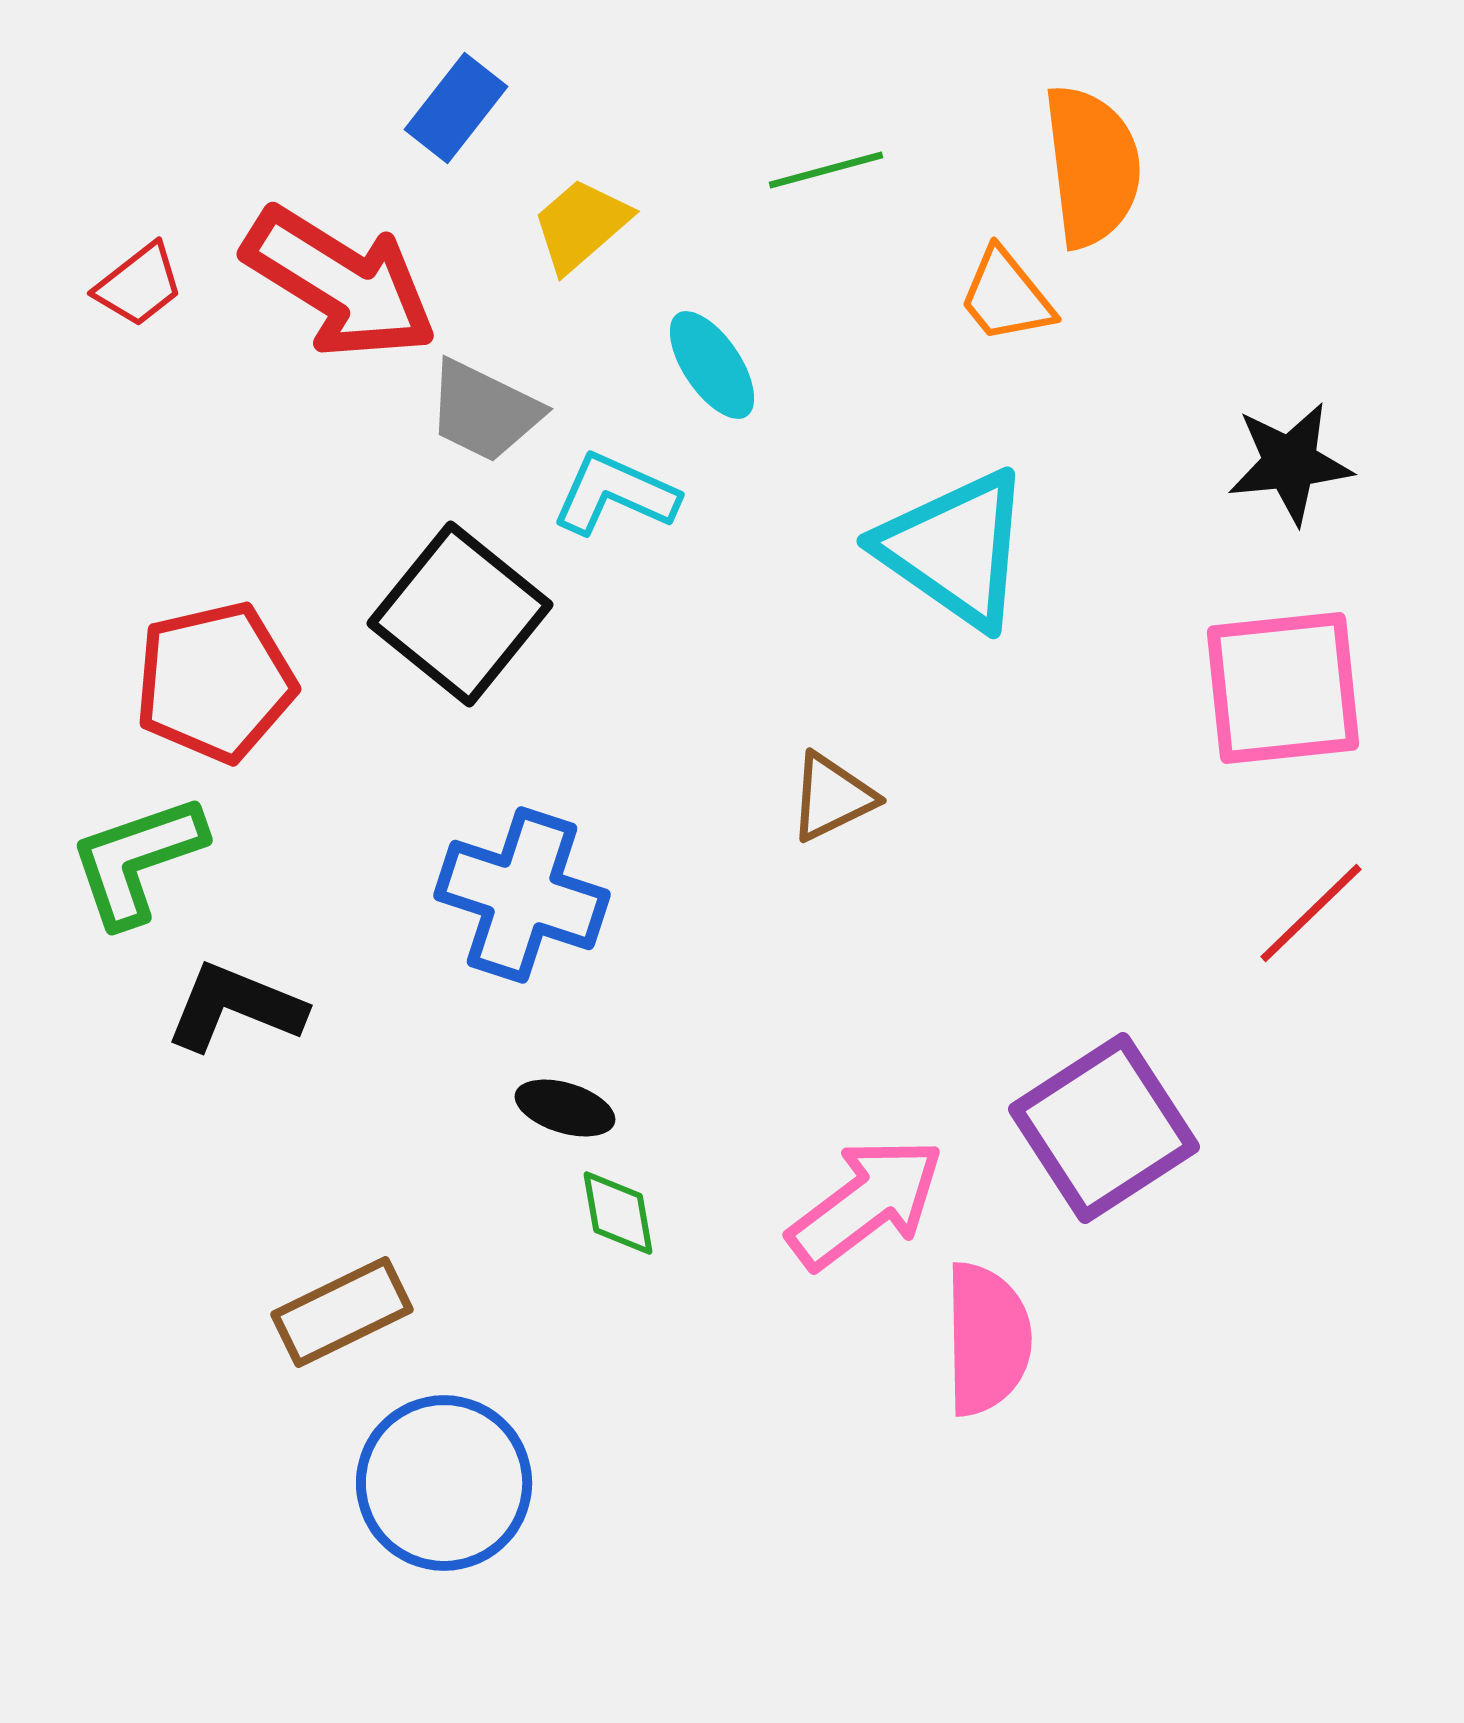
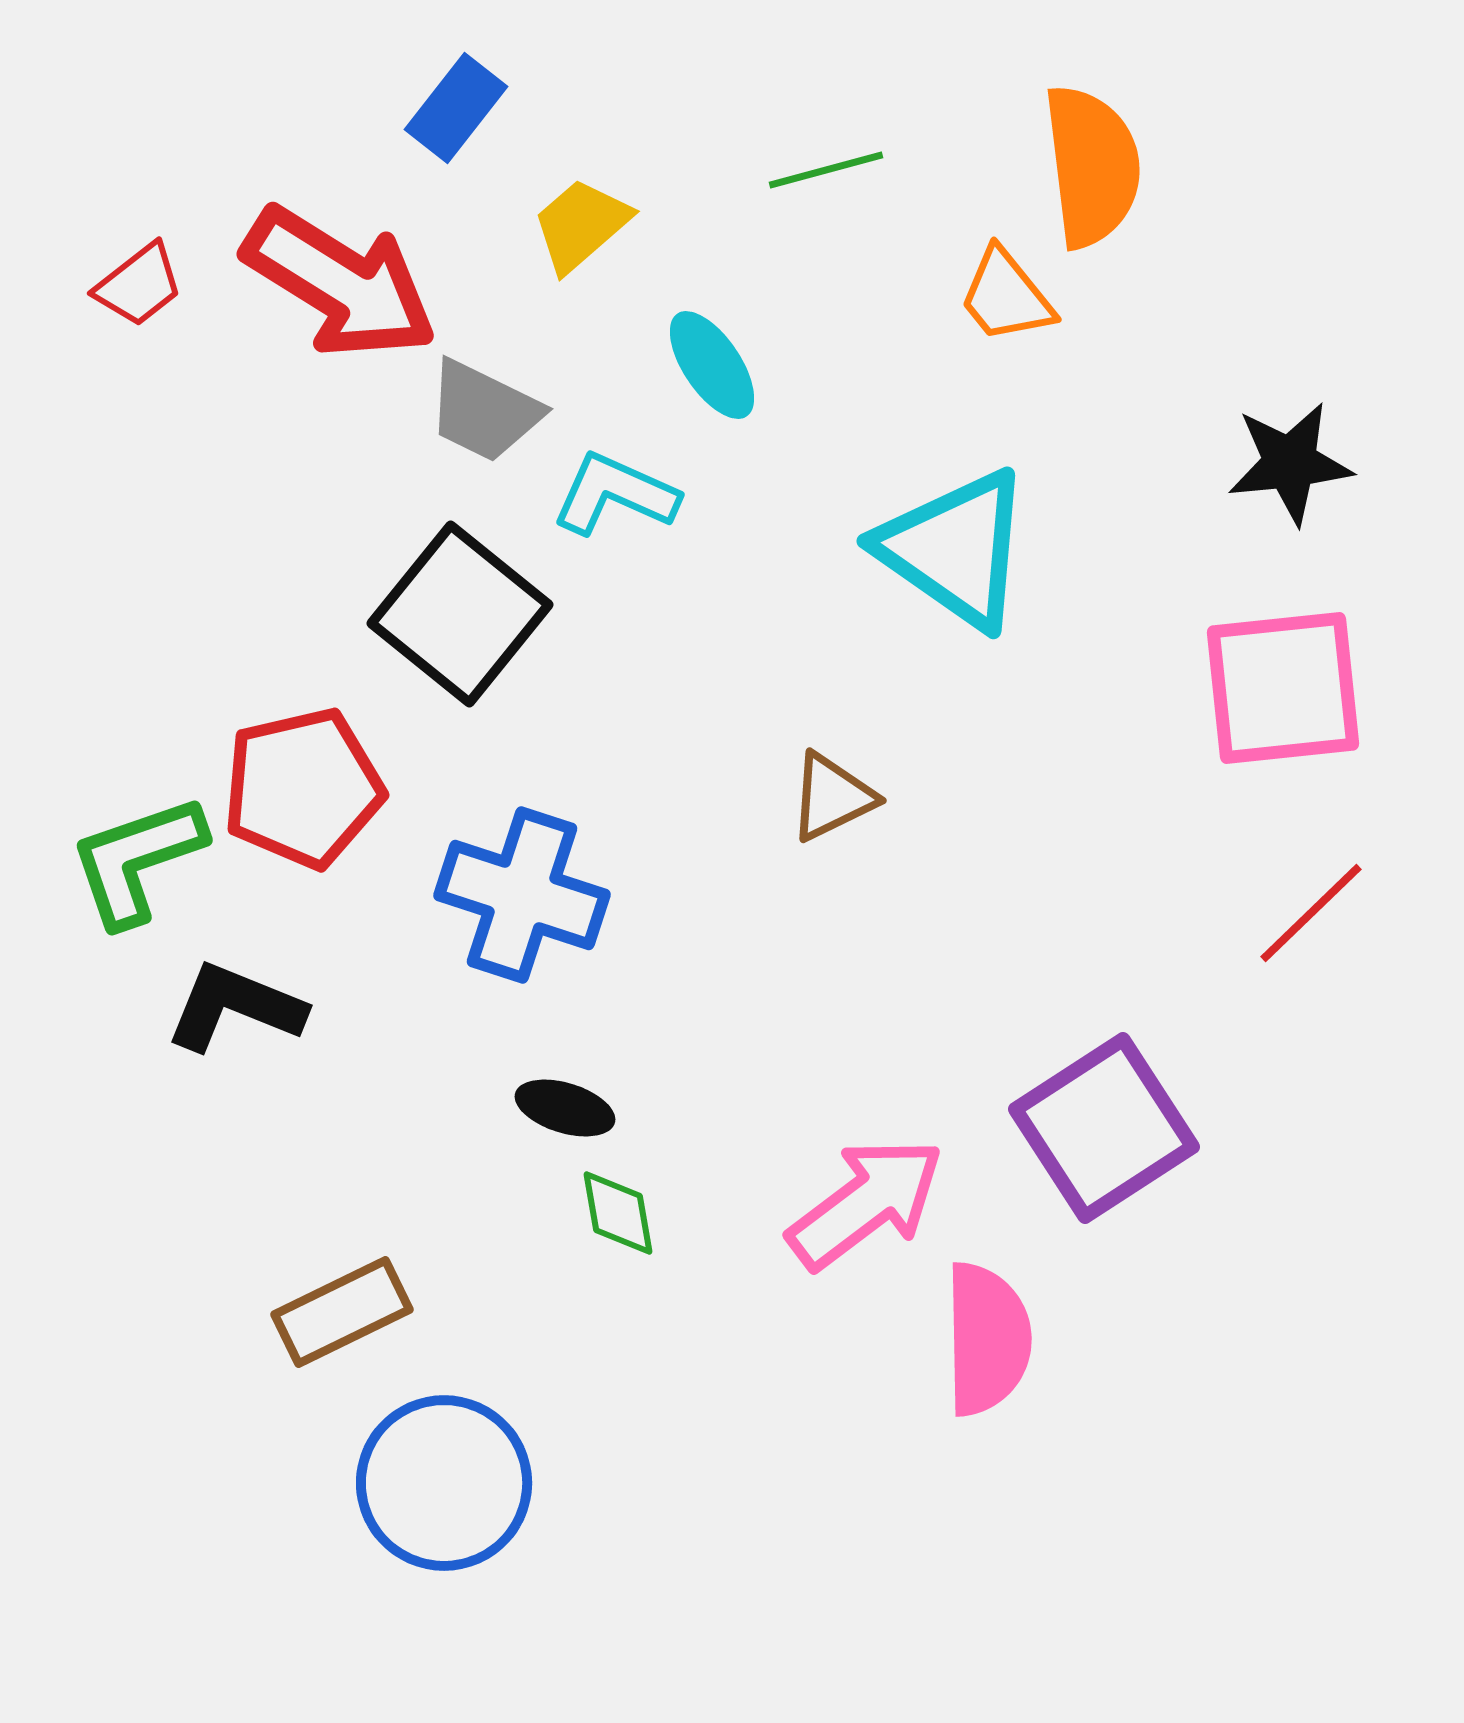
red pentagon: moved 88 px right, 106 px down
